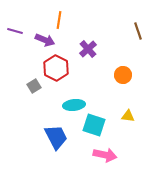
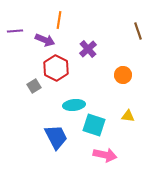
purple line: rotated 21 degrees counterclockwise
